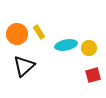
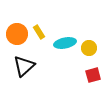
cyan ellipse: moved 1 px left, 2 px up
